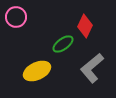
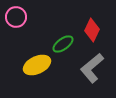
red diamond: moved 7 px right, 4 px down
yellow ellipse: moved 6 px up
